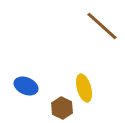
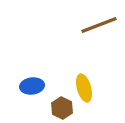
brown line: moved 3 px left, 1 px up; rotated 63 degrees counterclockwise
blue ellipse: moved 6 px right; rotated 30 degrees counterclockwise
